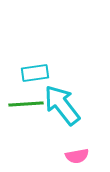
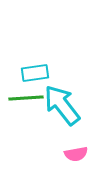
green line: moved 6 px up
pink semicircle: moved 1 px left, 2 px up
